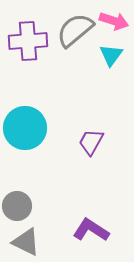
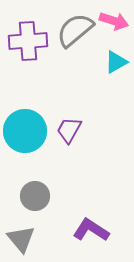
cyan triangle: moved 5 px right, 7 px down; rotated 25 degrees clockwise
cyan circle: moved 3 px down
purple trapezoid: moved 22 px left, 12 px up
gray circle: moved 18 px right, 10 px up
gray triangle: moved 5 px left, 3 px up; rotated 24 degrees clockwise
